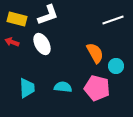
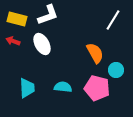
white line: rotated 40 degrees counterclockwise
red arrow: moved 1 px right, 1 px up
cyan circle: moved 4 px down
